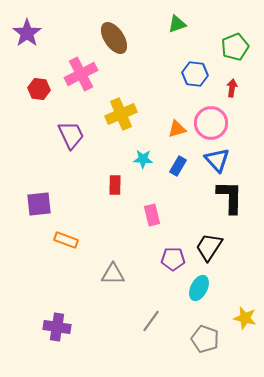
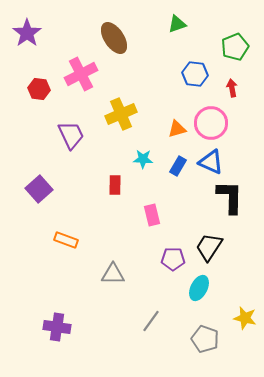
red arrow: rotated 18 degrees counterclockwise
blue triangle: moved 6 px left, 2 px down; rotated 24 degrees counterclockwise
purple square: moved 15 px up; rotated 36 degrees counterclockwise
